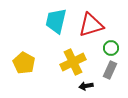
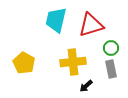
cyan trapezoid: moved 1 px up
yellow cross: rotated 20 degrees clockwise
gray rectangle: moved 1 px right, 1 px up; rotated 36 degrees counterclockwise
black arrow: rotated 32 degrees counterclockwise
